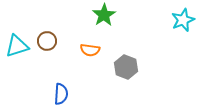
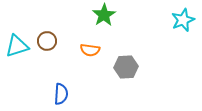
gray hexagon: rotated 25 degrees counterclockwise
